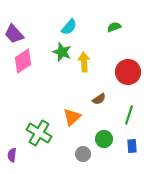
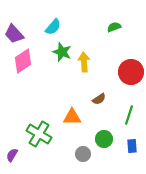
cyan semicircle: moved 16 px left
red circle: moved 3 px right
orange triangle: rotated 42 degrees clockwise
green cross: moved 1 px down
purple semicircle: rotated 24 degrees clockwise
